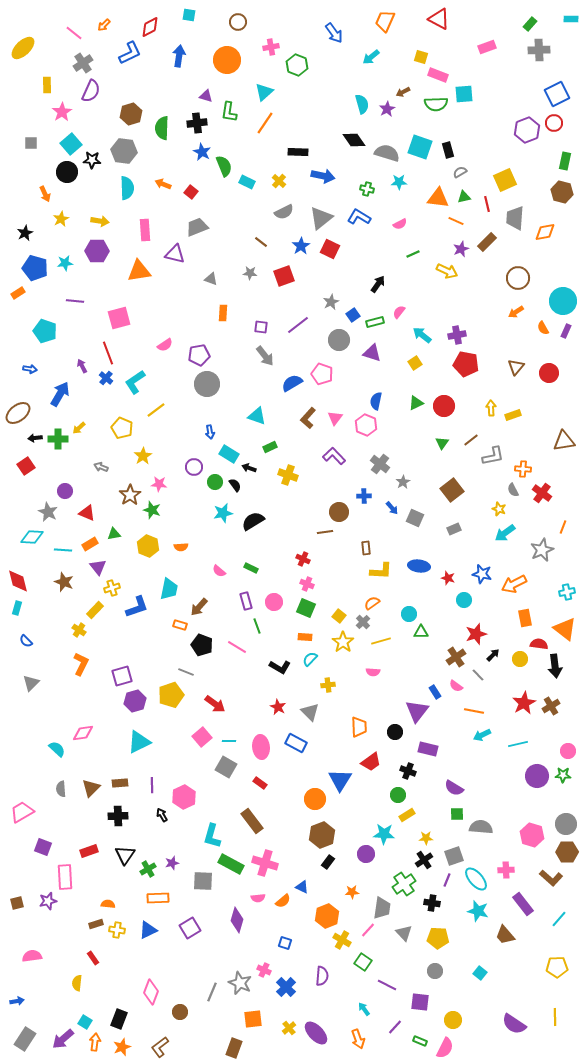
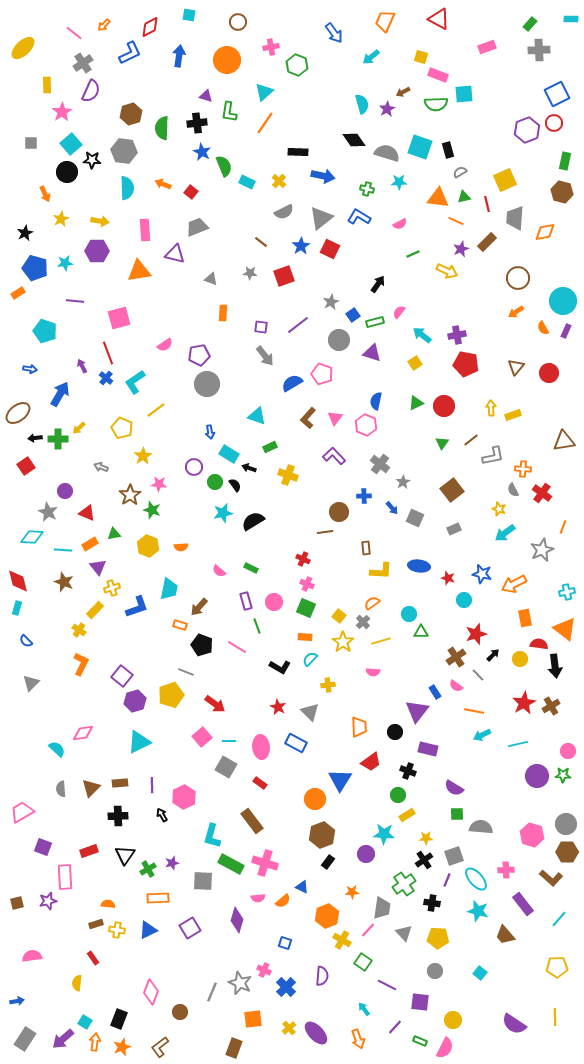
purple square at (122, 676): rotated 35 degrees counterclockwise
